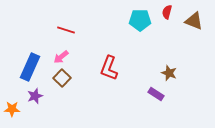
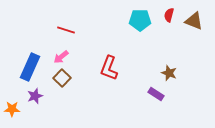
red semicircle: moved 2 px right, 3 px down
